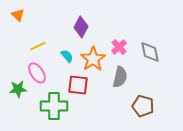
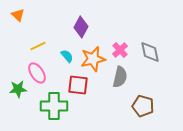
pink cross: moved 1 px right, 3 px down
orange star: rotated 20 degrees clockwise
